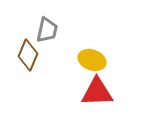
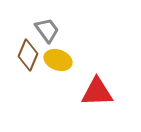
gray trapezoid: rotated 48 degrees counterclockwise
yellow ellipse: moved 34 px left
